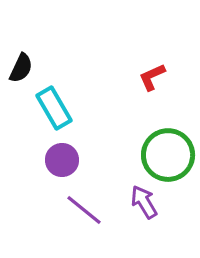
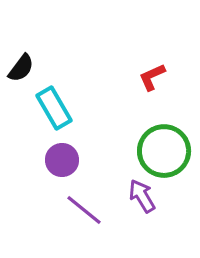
black semicircle: rotated 12 degrees clockwise
green circle: moved 4 px left, 4 px up
purple arrow: moved 2 px left, 6 px up
